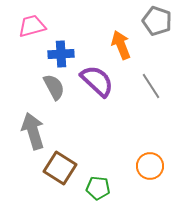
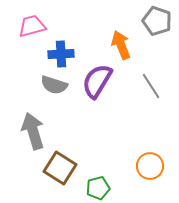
purple semicircle: rotated 102 degrees counterclockwise
gray semicircle: moved 2 px up; rotated 136 degrees clockwise
green pentagon: rotated 20 degrees counterclockwise
